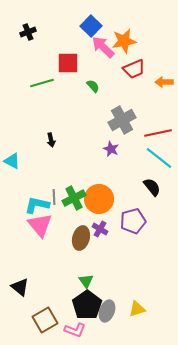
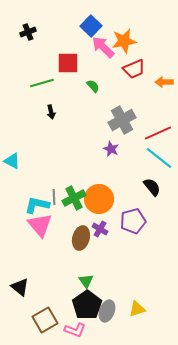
red line: rotated 12 degrees counterclockwise
black arrow: moved 28 px up
